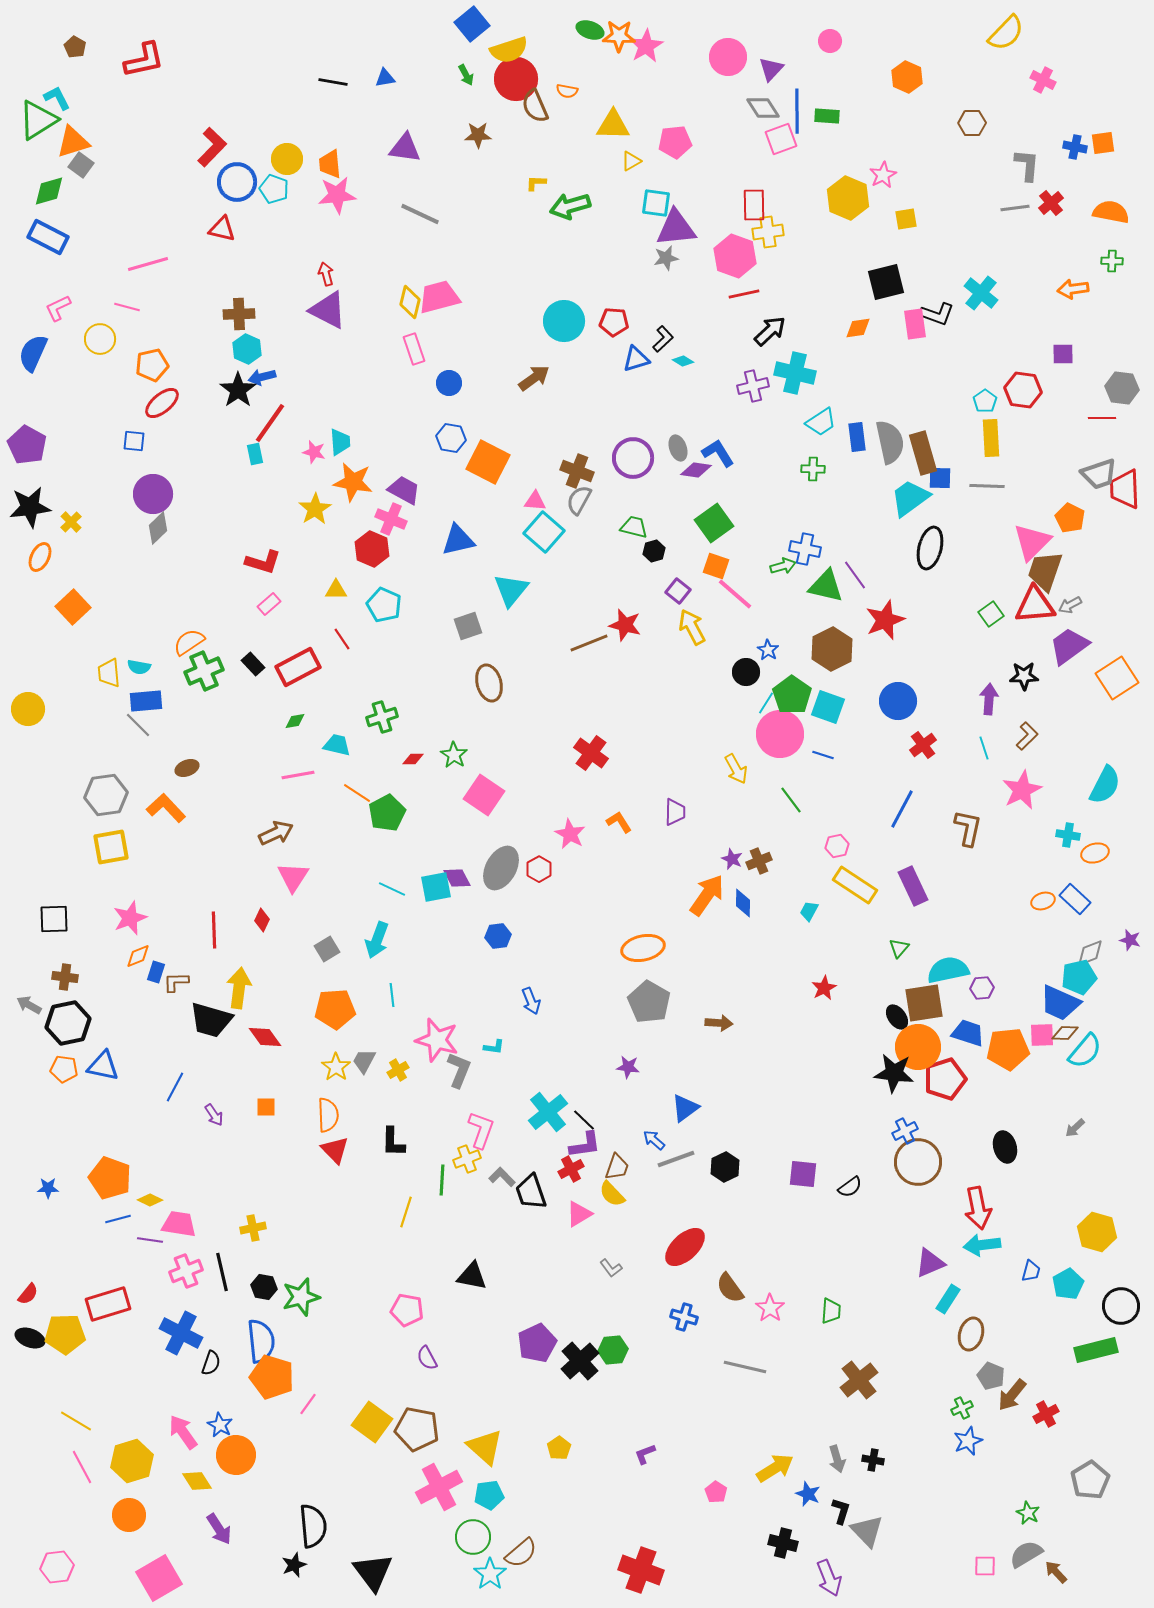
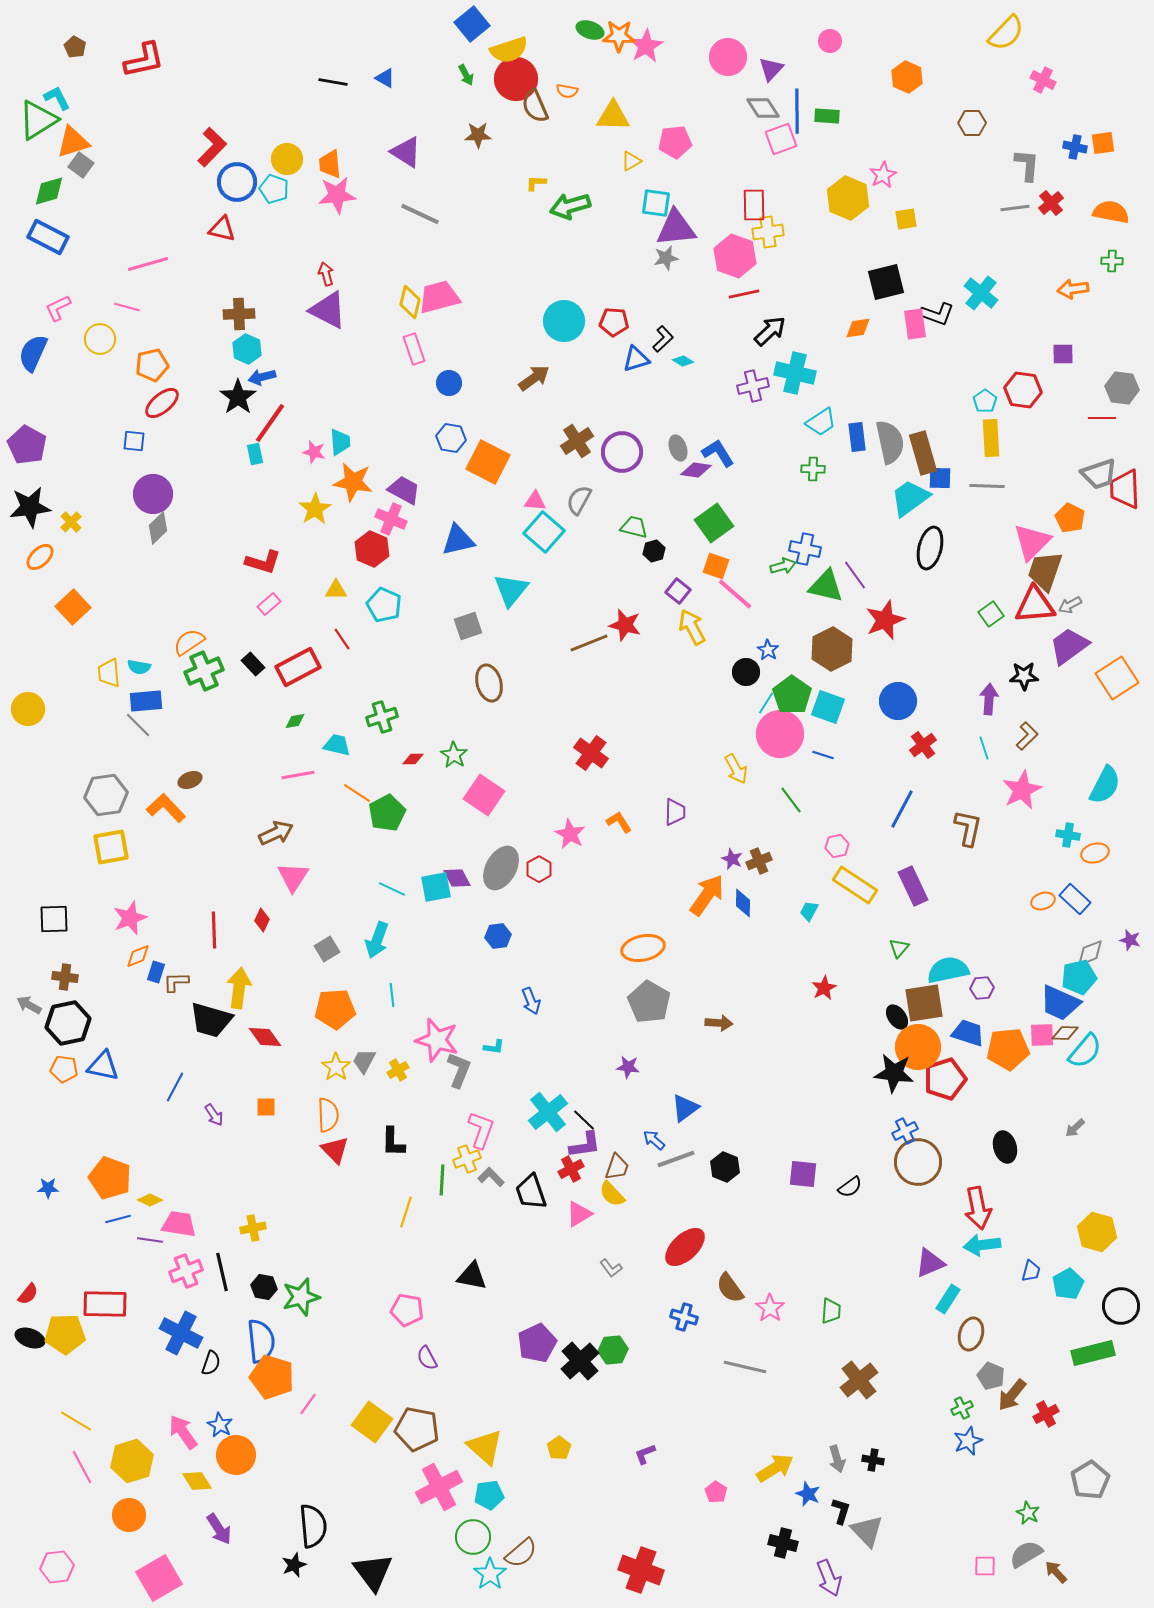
blue triangle at (385, 78): rotated 40 degrees clockwise
yellow triangle at (613, 125): moved 9 px up
purple triangle at (405, 148): moved 1 px right, 4 px down; rotated 24 degrees clockwise
black star at (238, 390): moved 7 px down
purple circle at (633, 458): moved 11 px left, 6 px up
brown cross at (577, 471): moved 30 px up; rotated 36 degrees clockwise
orange ellipse at (40, 557): rotated 20 degrees clockwise
brown ellipse at (187, 768): moved 3 px right, 12 px down
black hexagon at (725, 1167): rotated 12 degrees counterclockwise
gray L-shape at (502, 1177): moved 11 px left
red rectangle at (108, 1304): moved 3 px left; rotated 18 degrees clockwise
green rectangle at (1096, 1350): moved 3 px left, 3 px down
